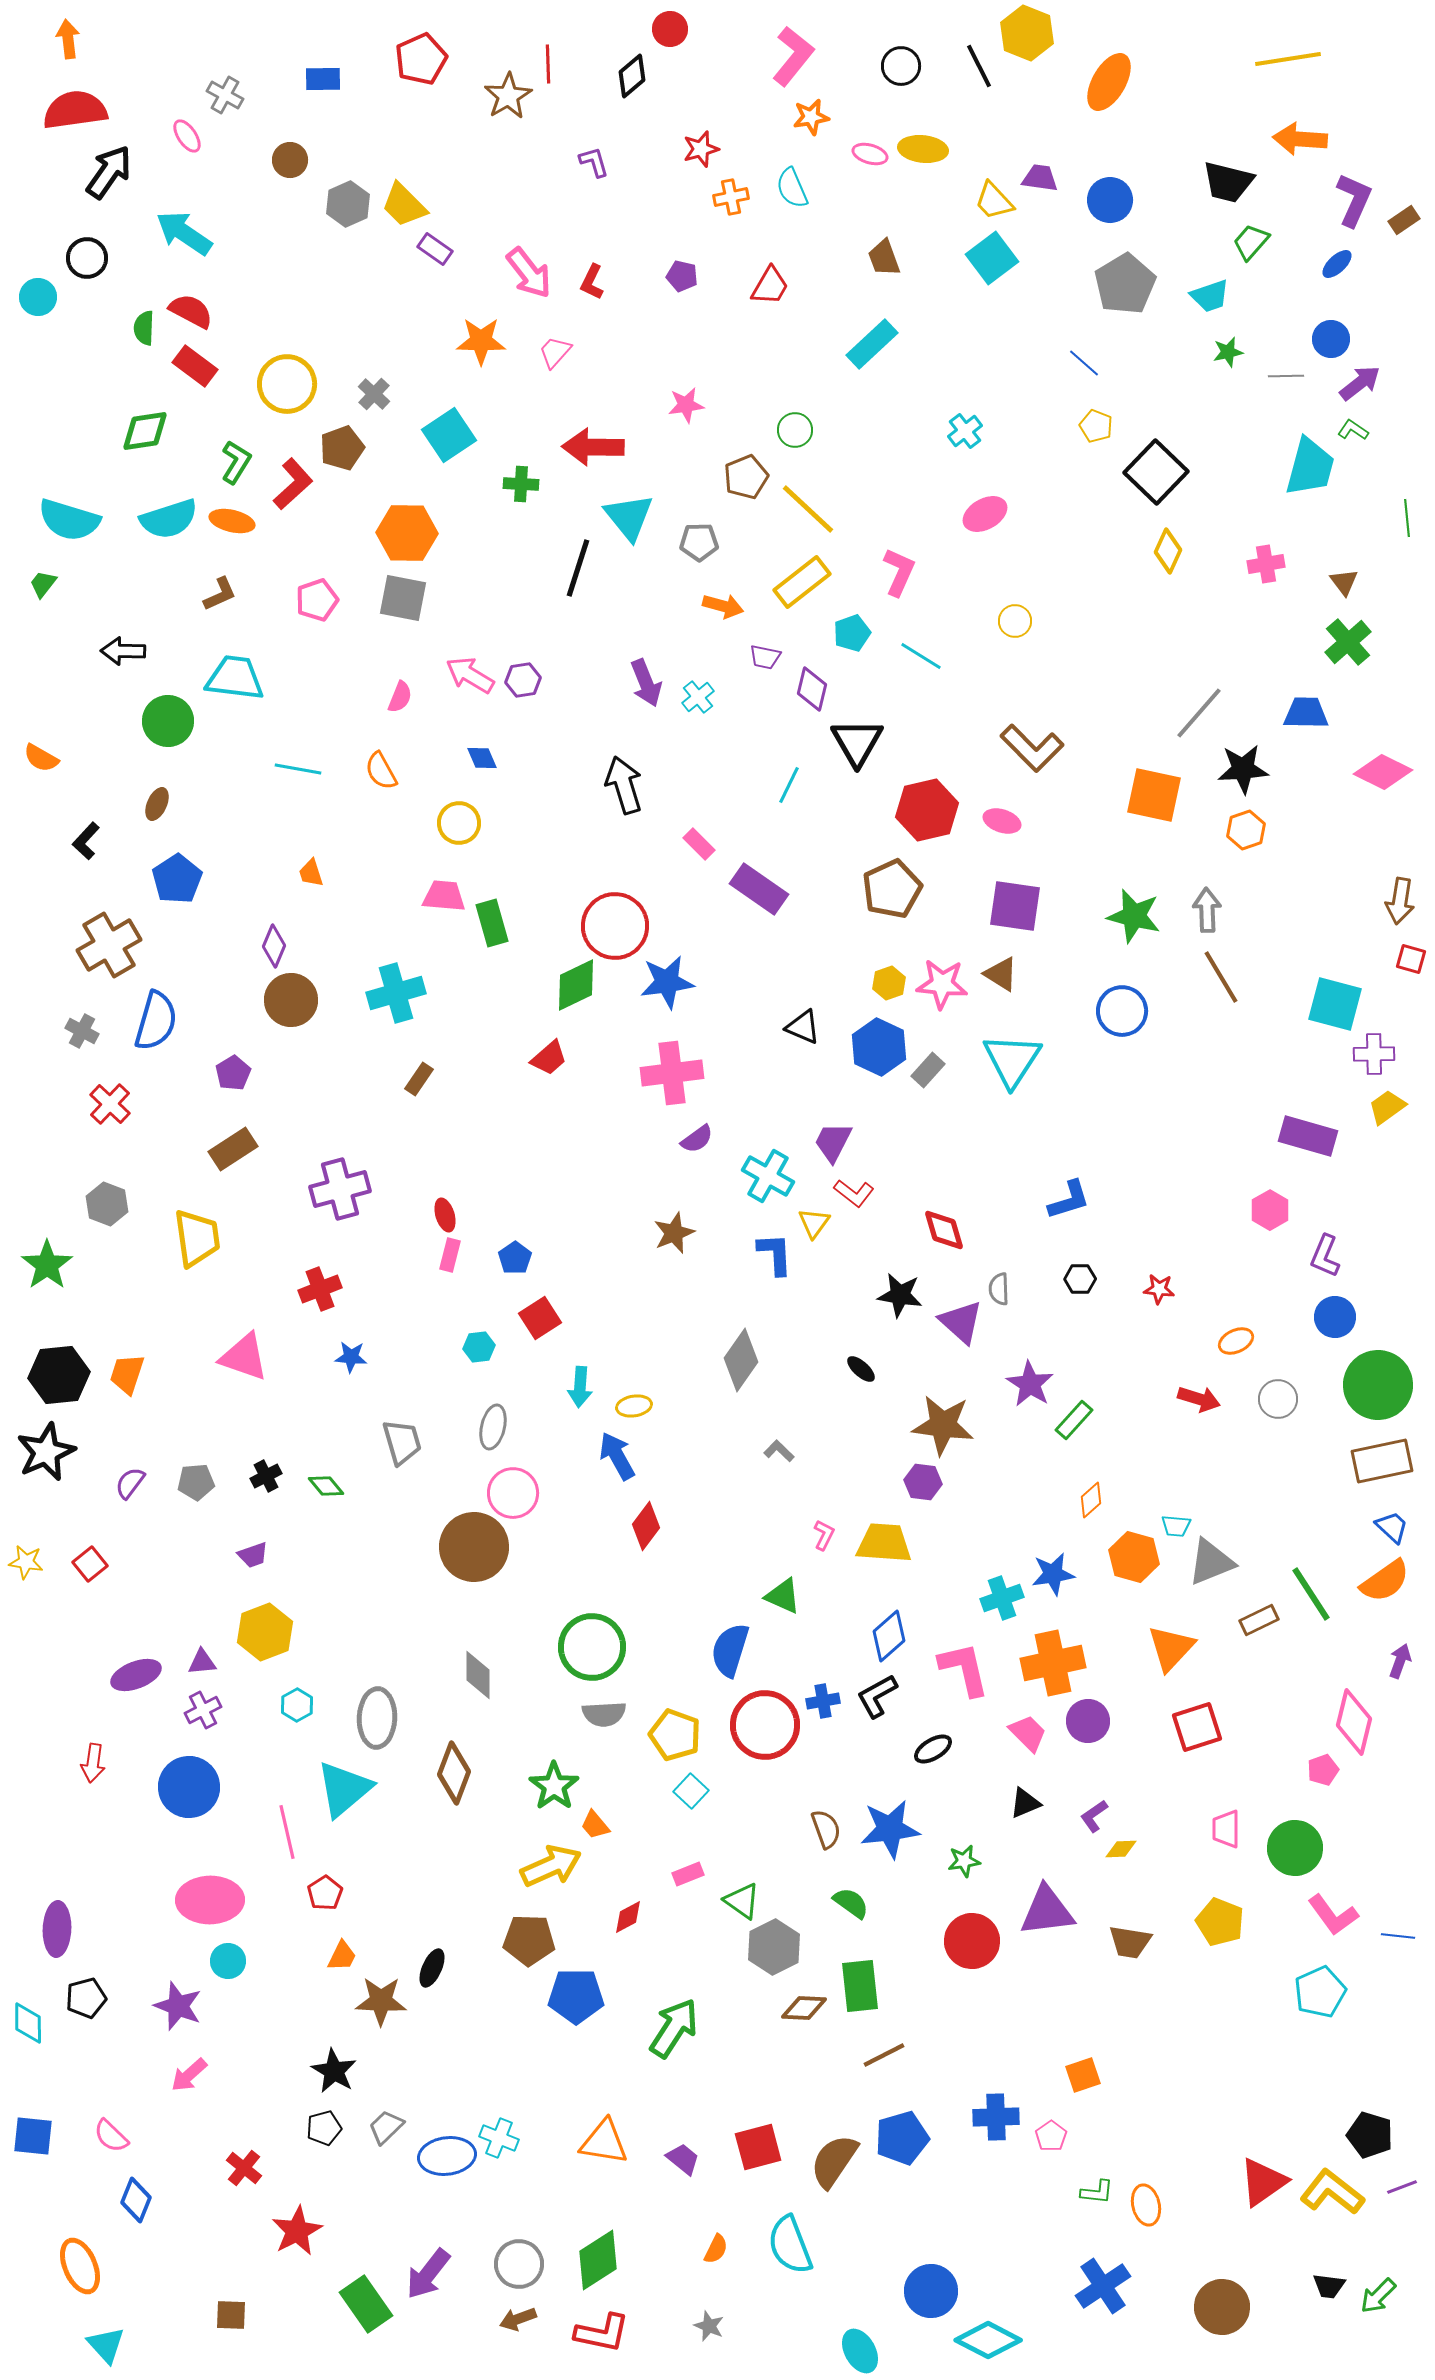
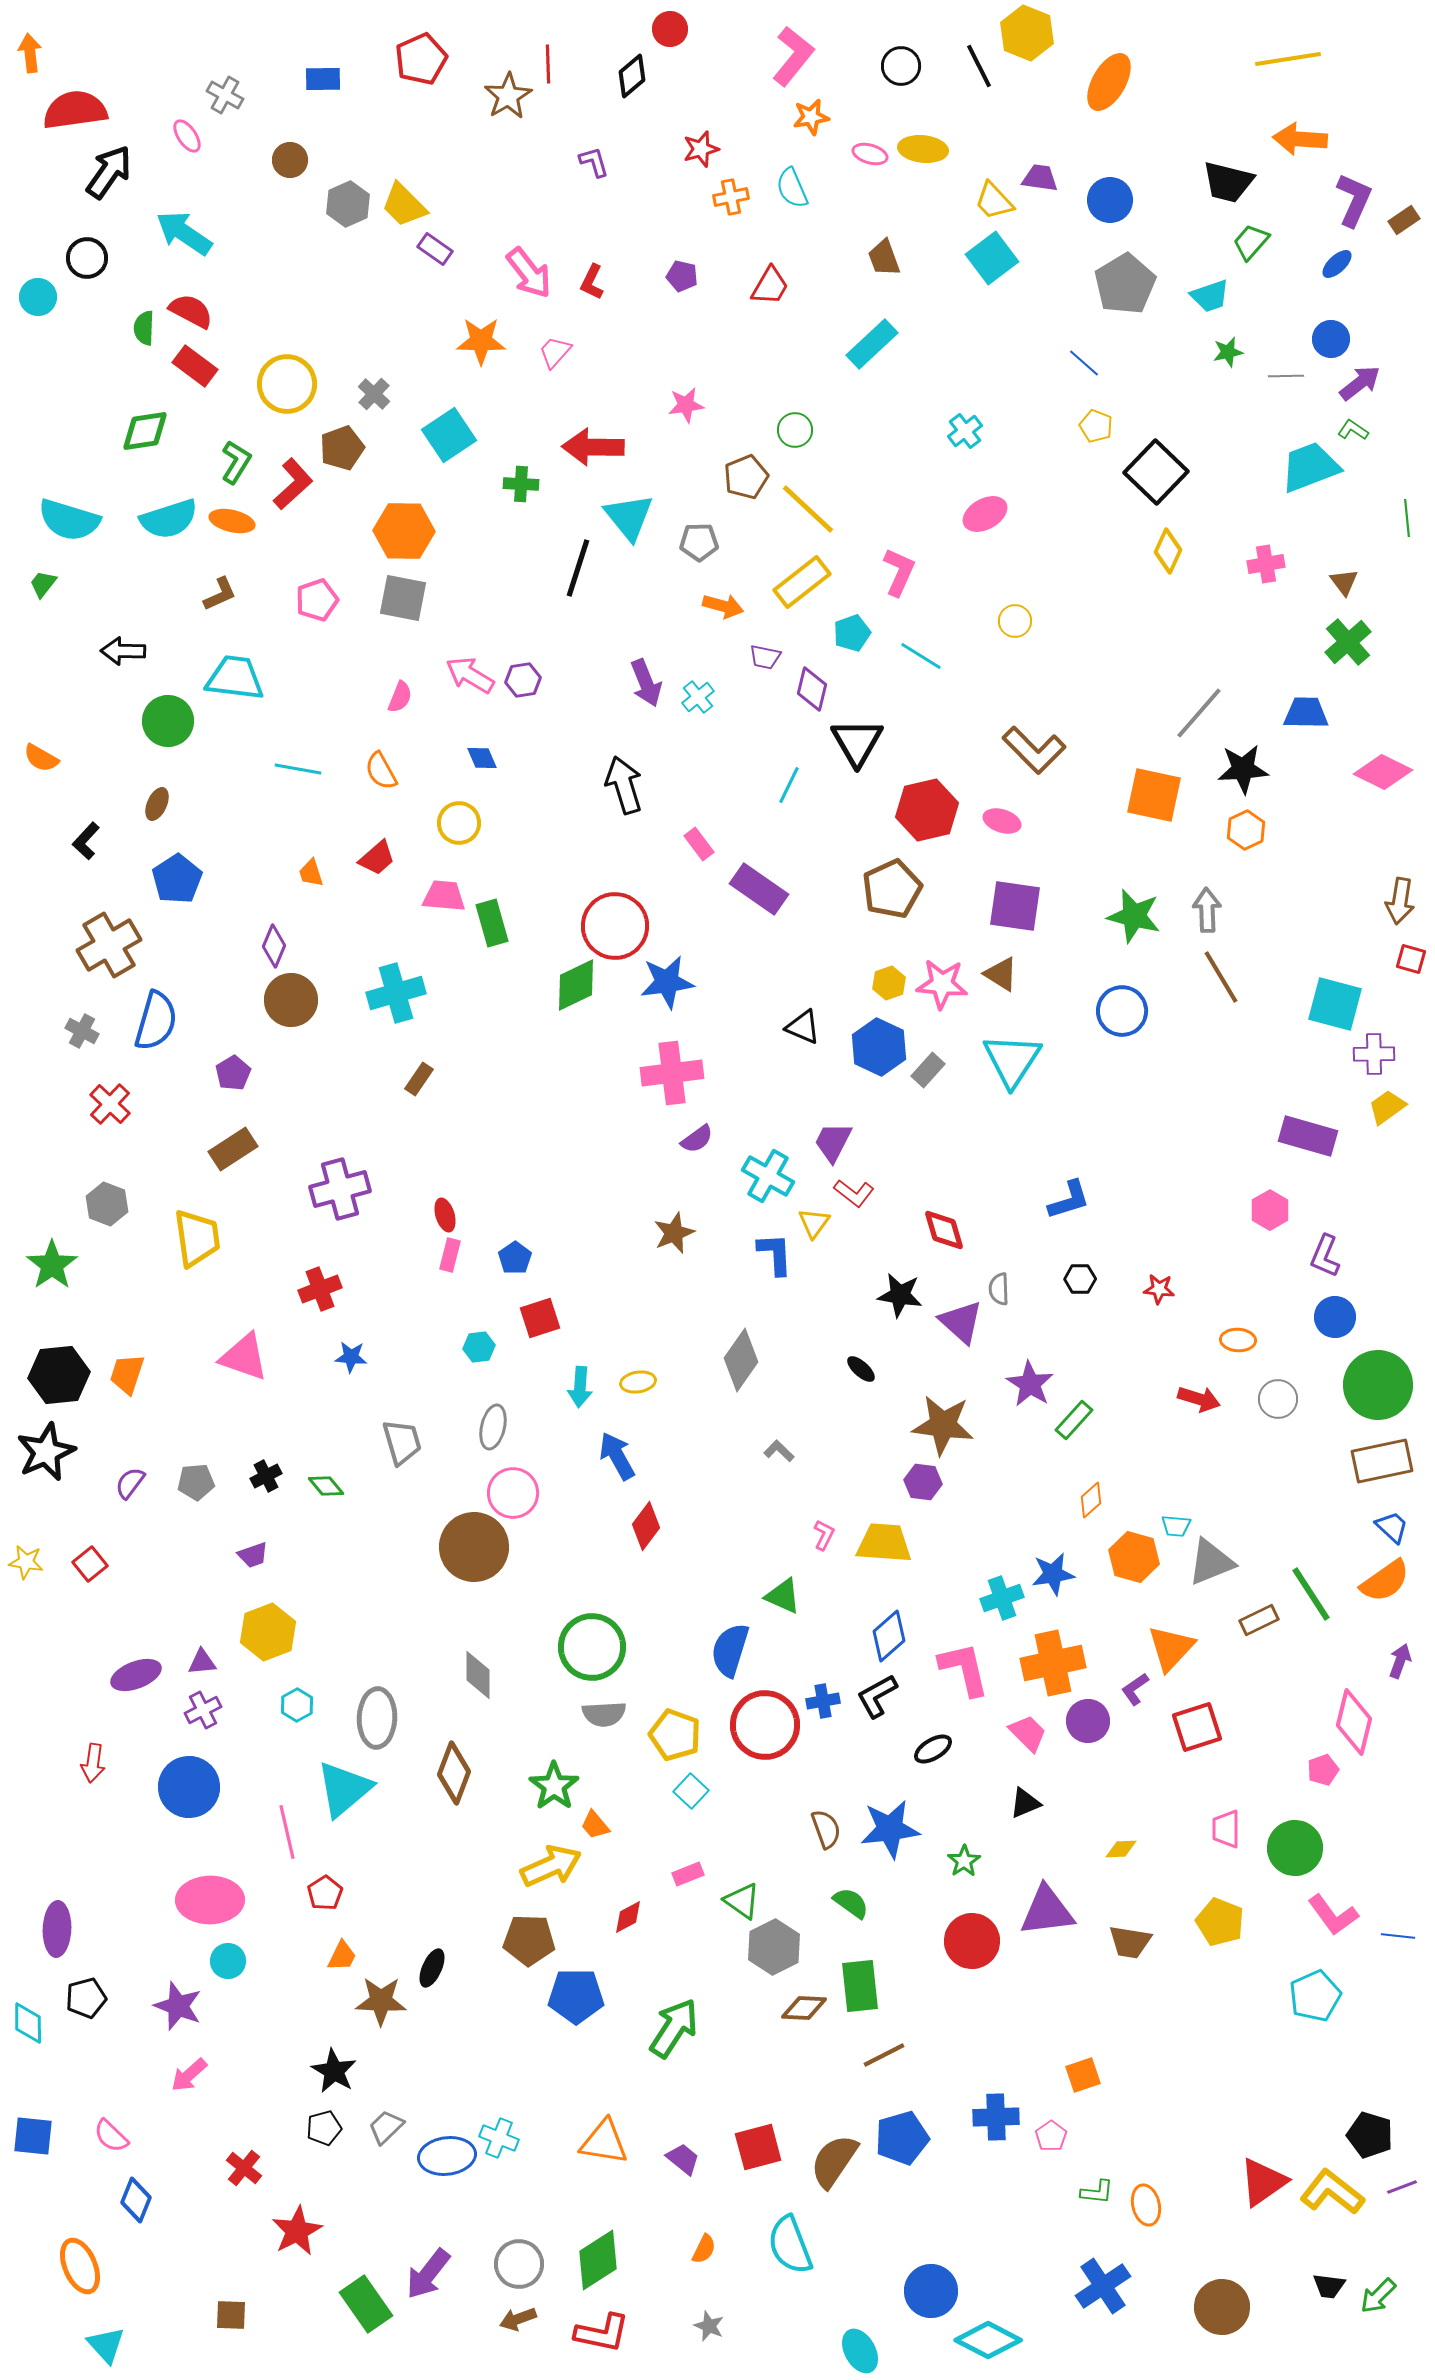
orange arrow at (68, 39): moved 38 px left, 14 px down
cyan trapezoid at (1310, 467): rotated 126 degrees counterclockwise
orange hexagon at (407, 533): moved 3 px left, 2 px up
brown L-shape at (1032, 748): moved 2 px right, 2 px down
orange hexagon at (1246, 830): rotated 6 degrees counterclockwise
pink rectangle at (699, 844): rotated 8 degrees clockwise
red trapezoid at (549, 1058): moved 172 px left, 200 px up
green star at (47, 1265): moved 5 px right
red square at (540, 1318): rotated 15 degrees clockwise
orange ellipse at (1236, 1341): moved 2 px right, 1 px up; rotated 28 degrees clockwise
yellow ellipse at (634, 1406): moved 4 px right, 24 px up
yellow hexagon at (265, 1632): moved 3 px right
purple L-shape at (1094, 1816): moved 41 px right, 127 px up
green star at (964, 1861): rotated 24 degrees counterclockwise
cyan pentagon at (1320, 1992): moved 5 px left, 4 px down
orange semicircle at (716, 2249): moved 12 px left
